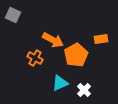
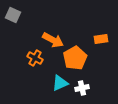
orange pentagon: moved 1 px left, 3 px down
white cross: moved 2 px left, 2 px up; rotated 32 degrees clockwise
